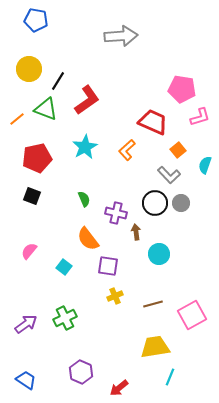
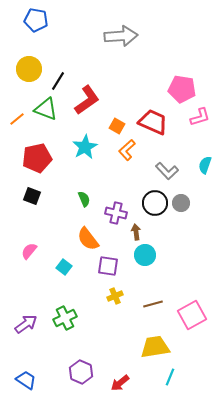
orange square: moved 61 px left, 24 px up; rotated 21 degrees counterclockwise
gray L-shape: moved 2 px left, 4 px up
cyan circle: moved 14 px left, 1 px down
red arrow: moved 1 px right, 5 px up
